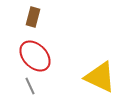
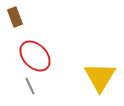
brown rectangle: moved 18 px left; rotated 36 degrees counterclockwise
yellow triangle: rotated 36 degrees clockwise
